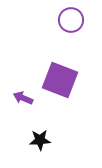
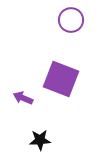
purple square: moved 1 px right, 1 px up
